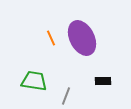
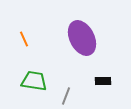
orange line: moved 27 px left, 1 px down
